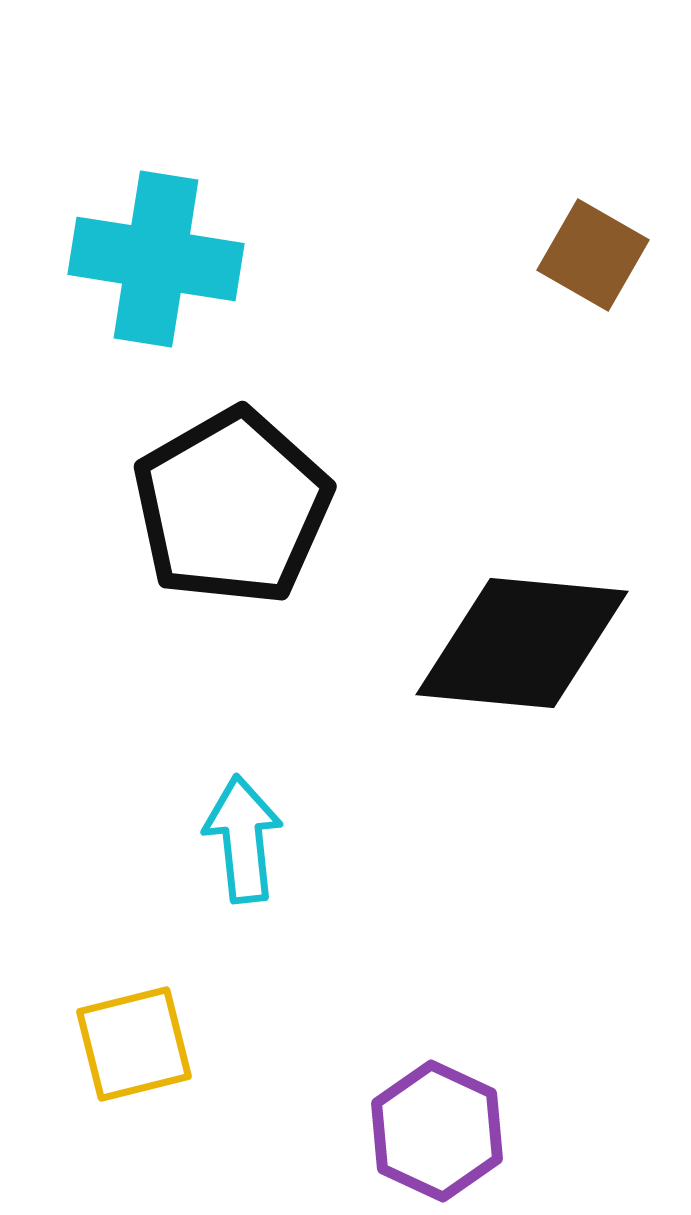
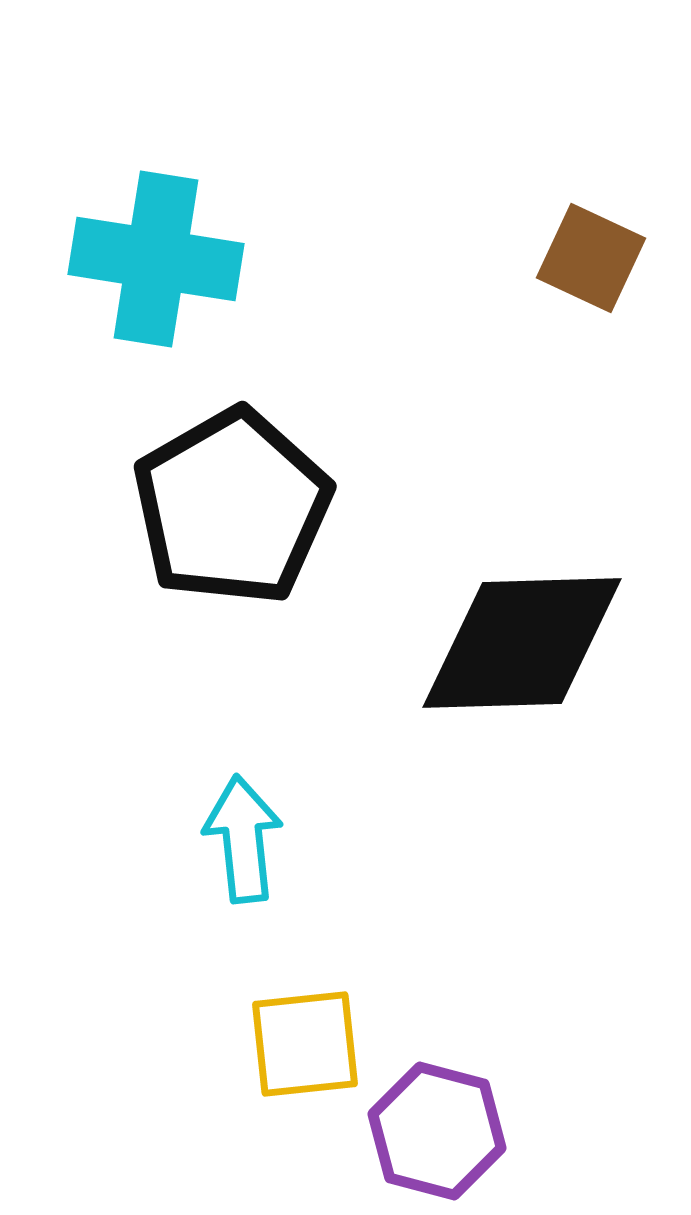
brown square: moved 2 px left, 3 px down; rotated 5 degrees counterclockwise
black diamond: rotated 7 degrees counterclockwise
yellow square: moved 171 px right; rotated 8 degrees clockwise
purple hexagon: rotated 10 degrees counterclockwise
